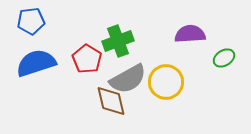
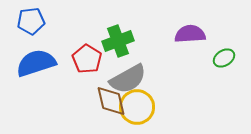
yellow circle: moved 29 px left, 25 px down
